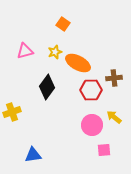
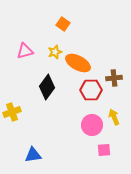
yellow arrow: rotated 28 degrees clockwise
